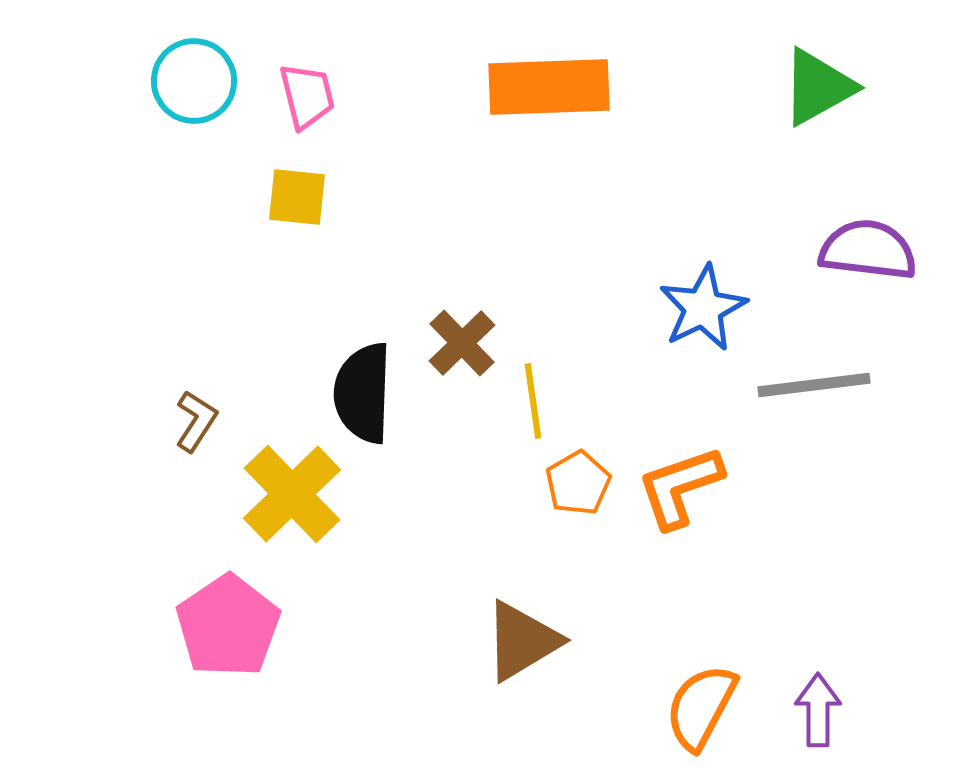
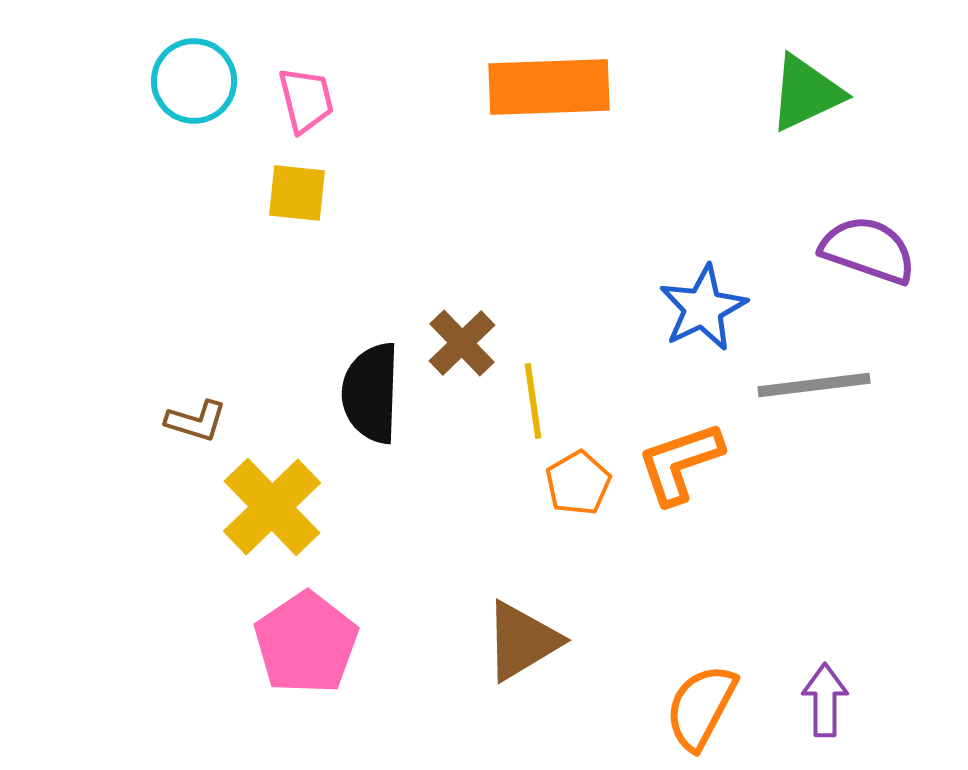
green triangle: moved 12 px left, 6 px down; rotated 4 degrees clockwise
pink trapezoid: moved 1 px left, 4 px down
yellow square: moved 4 px up
purple semicircle: rotated 12 degrees clockwise
black semicircle: moved 8 px right
brown L-shape: rotated 74 degrees clockwise
orange L-shape: moved 24 px up
yellow cross: moved 20 px left, 13 px down
pink pentagon: moved 78 px right, 17 px down
purple arrow: moved 7 px right, 10 px up
